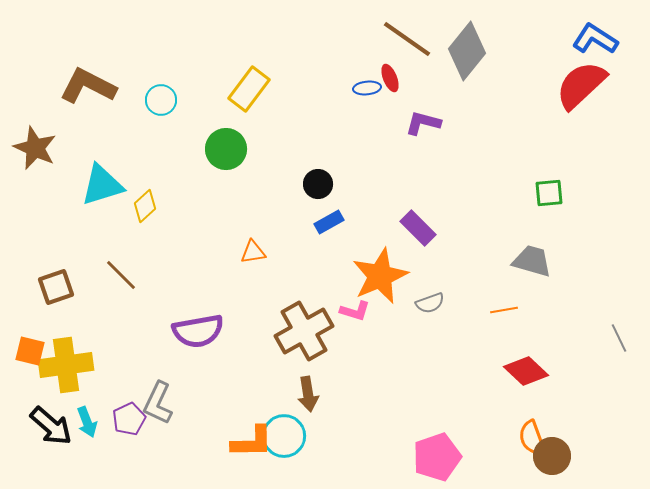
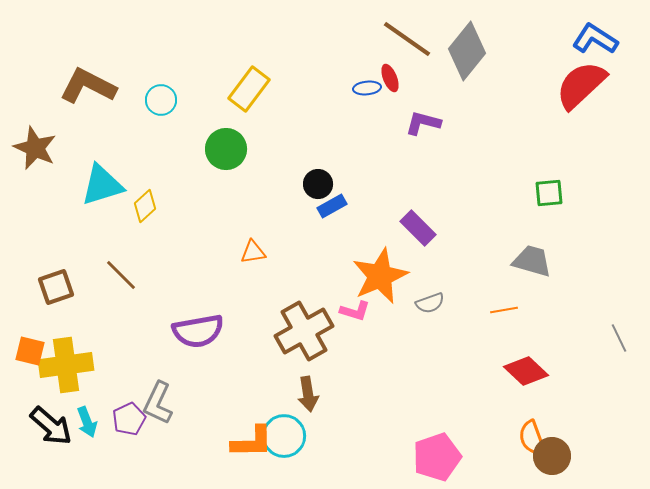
blue rectangle at (329, 222): moved 3 px right, 16 px up
